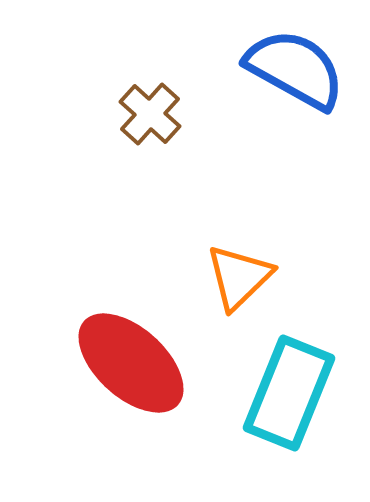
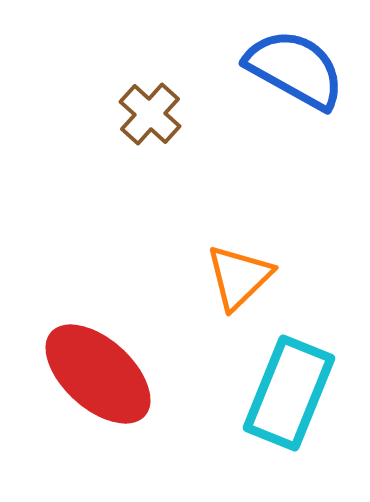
red ellipse: moved 33 px left, 11 px down
